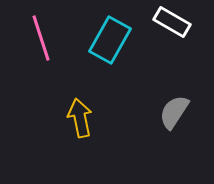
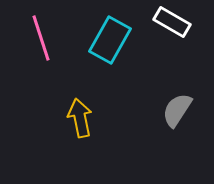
gray semicircle: moved 3 px right, 2 px up
